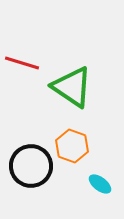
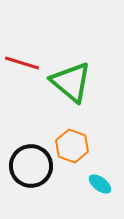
green triangle: moved 1 px left, 5 px up; rotated 6 degrees clockwise
